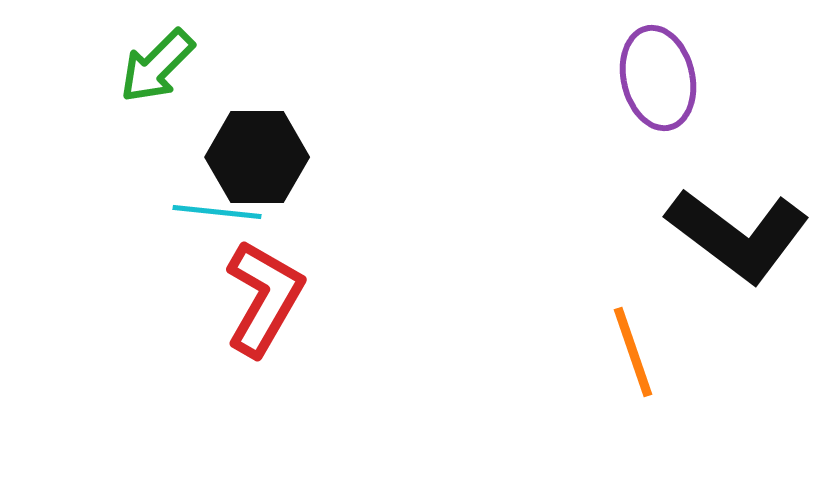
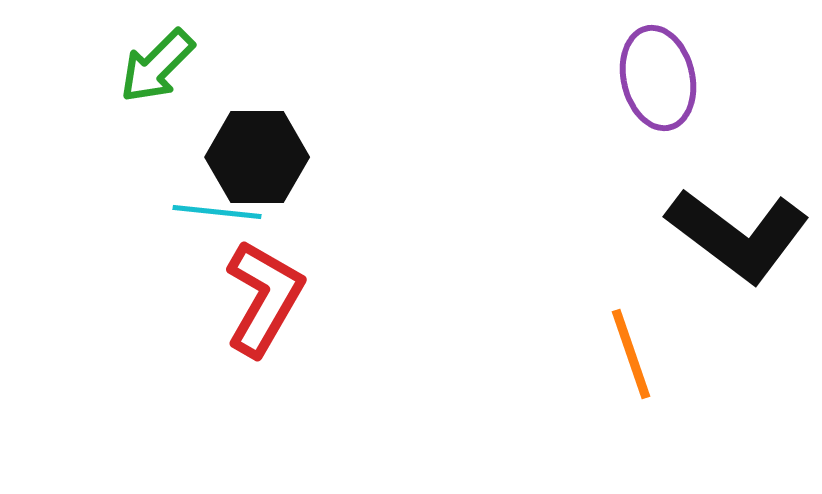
orange line: moved 2 px left, 2 px down
